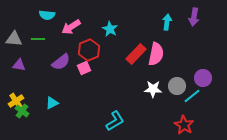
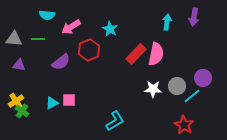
pink square: moved 15 px left, 32 px down; rotated 24 degrees clockwise
